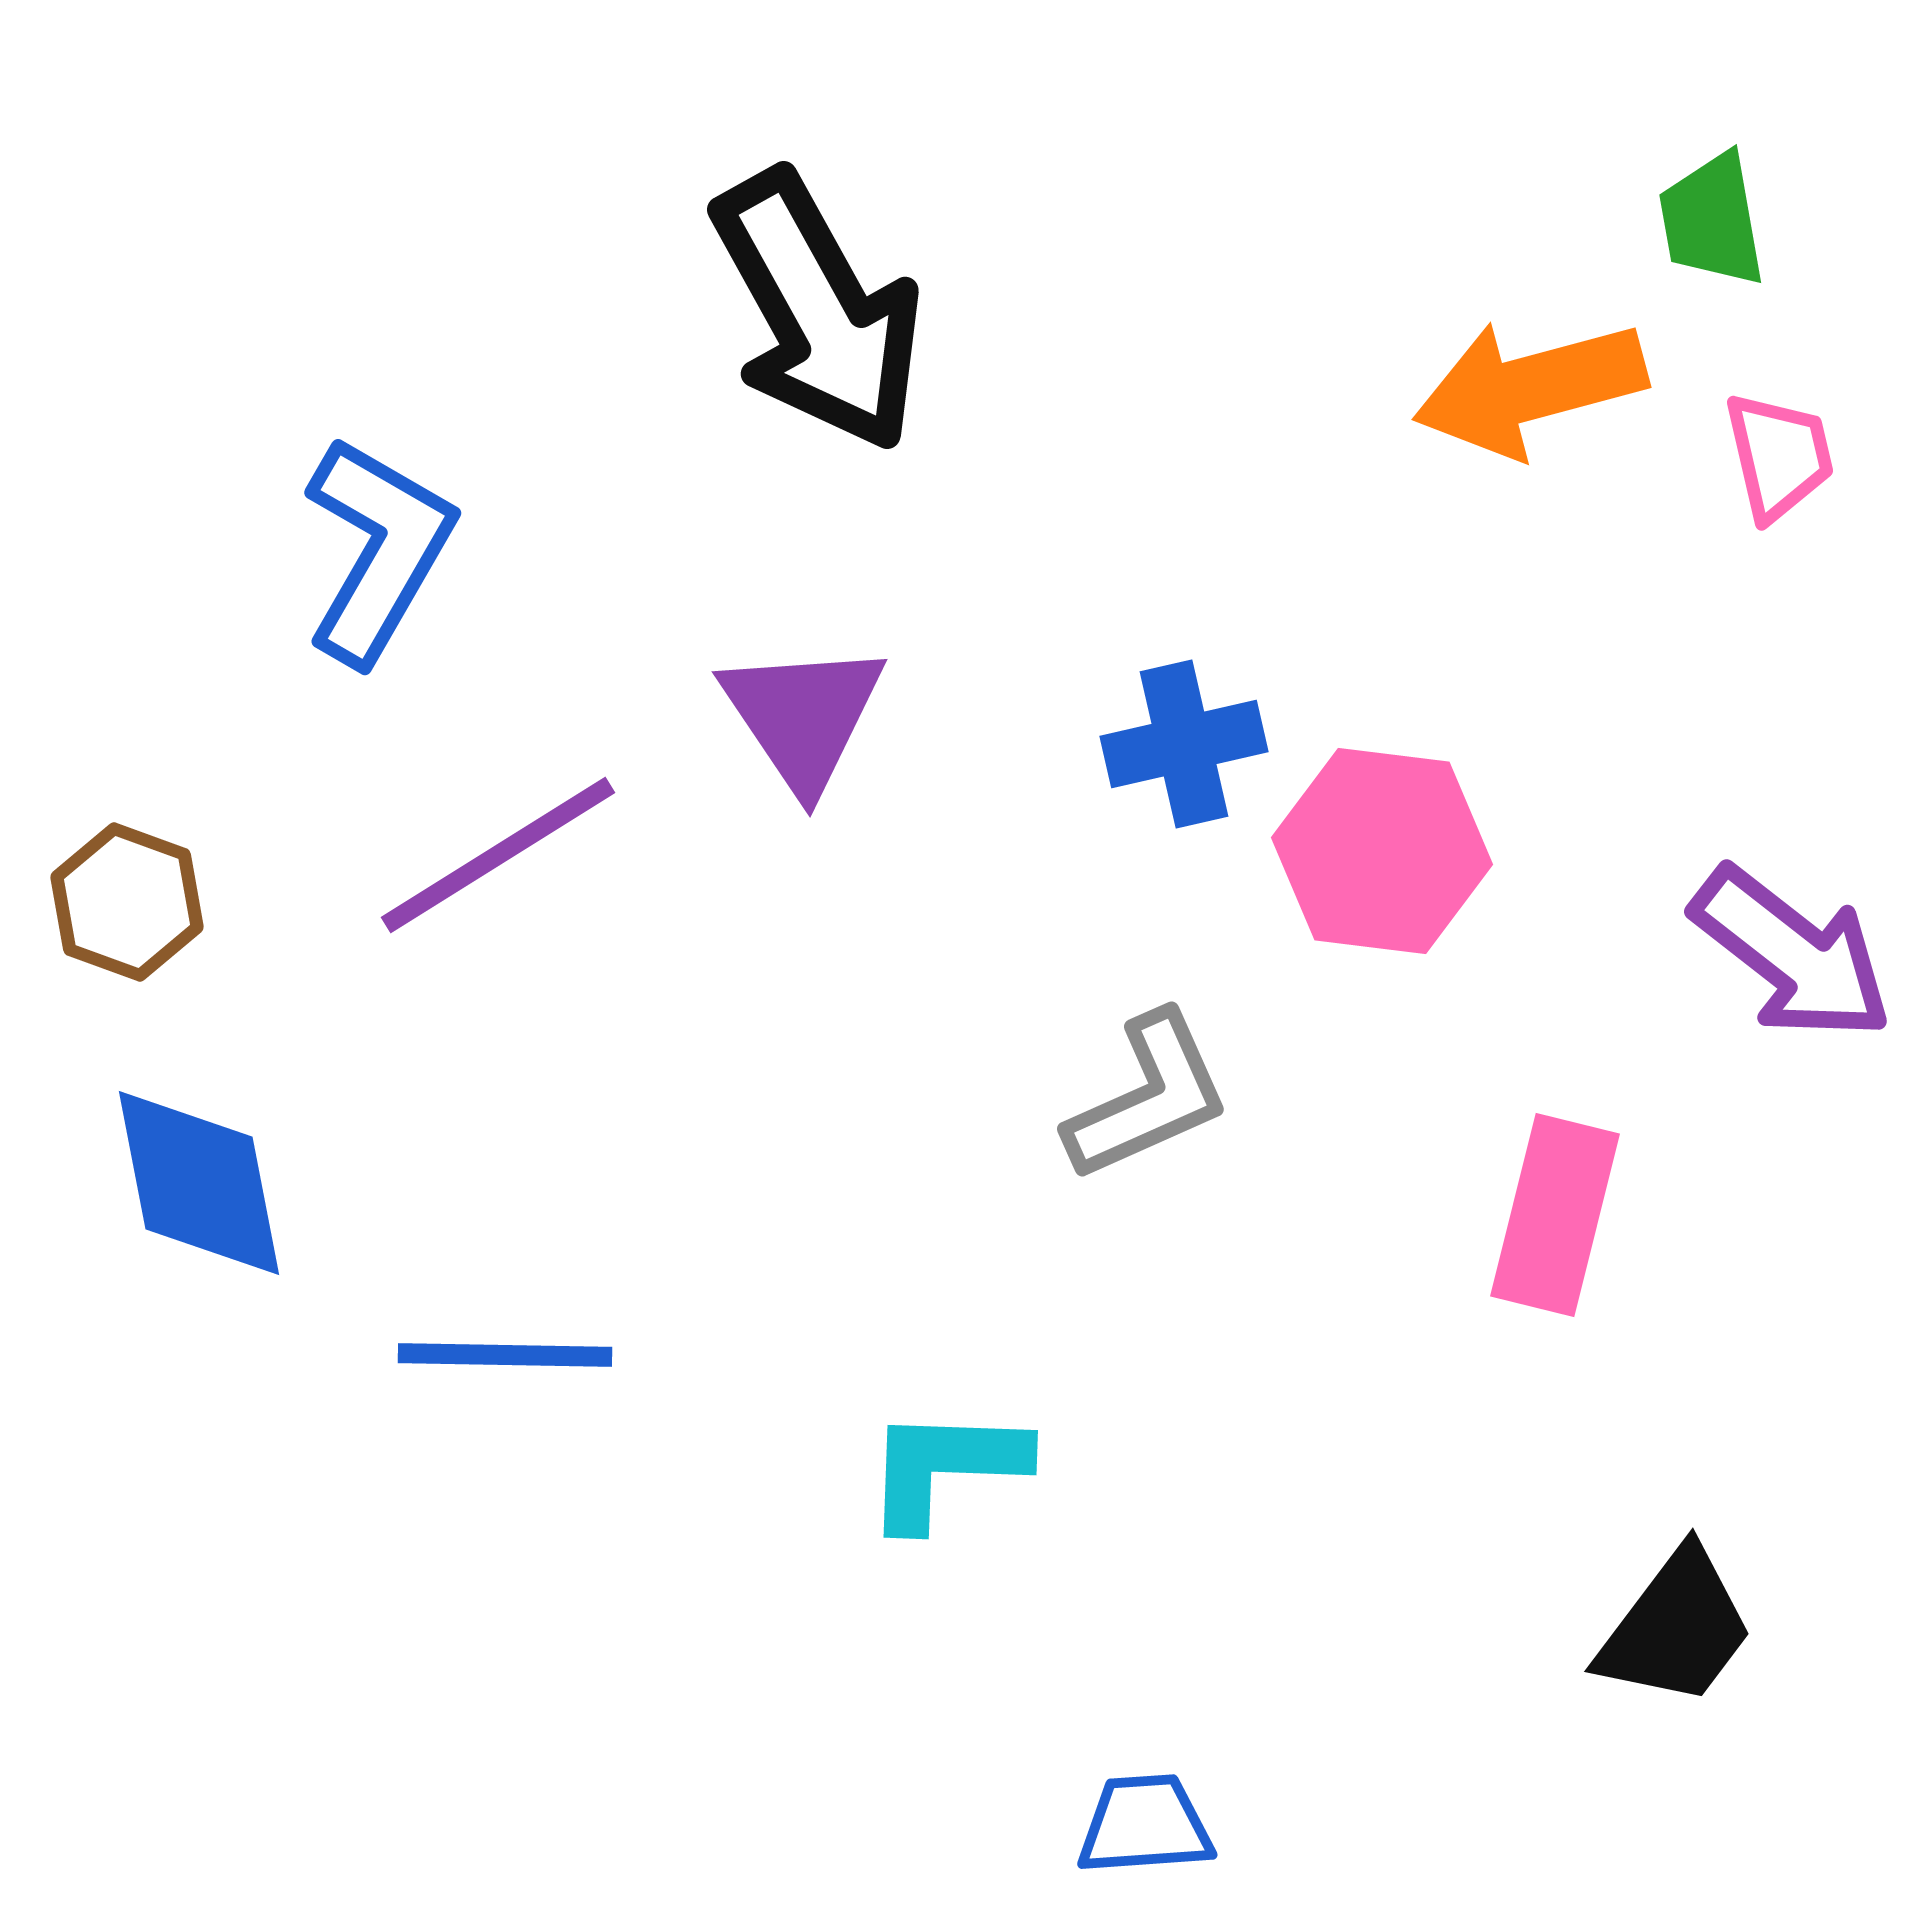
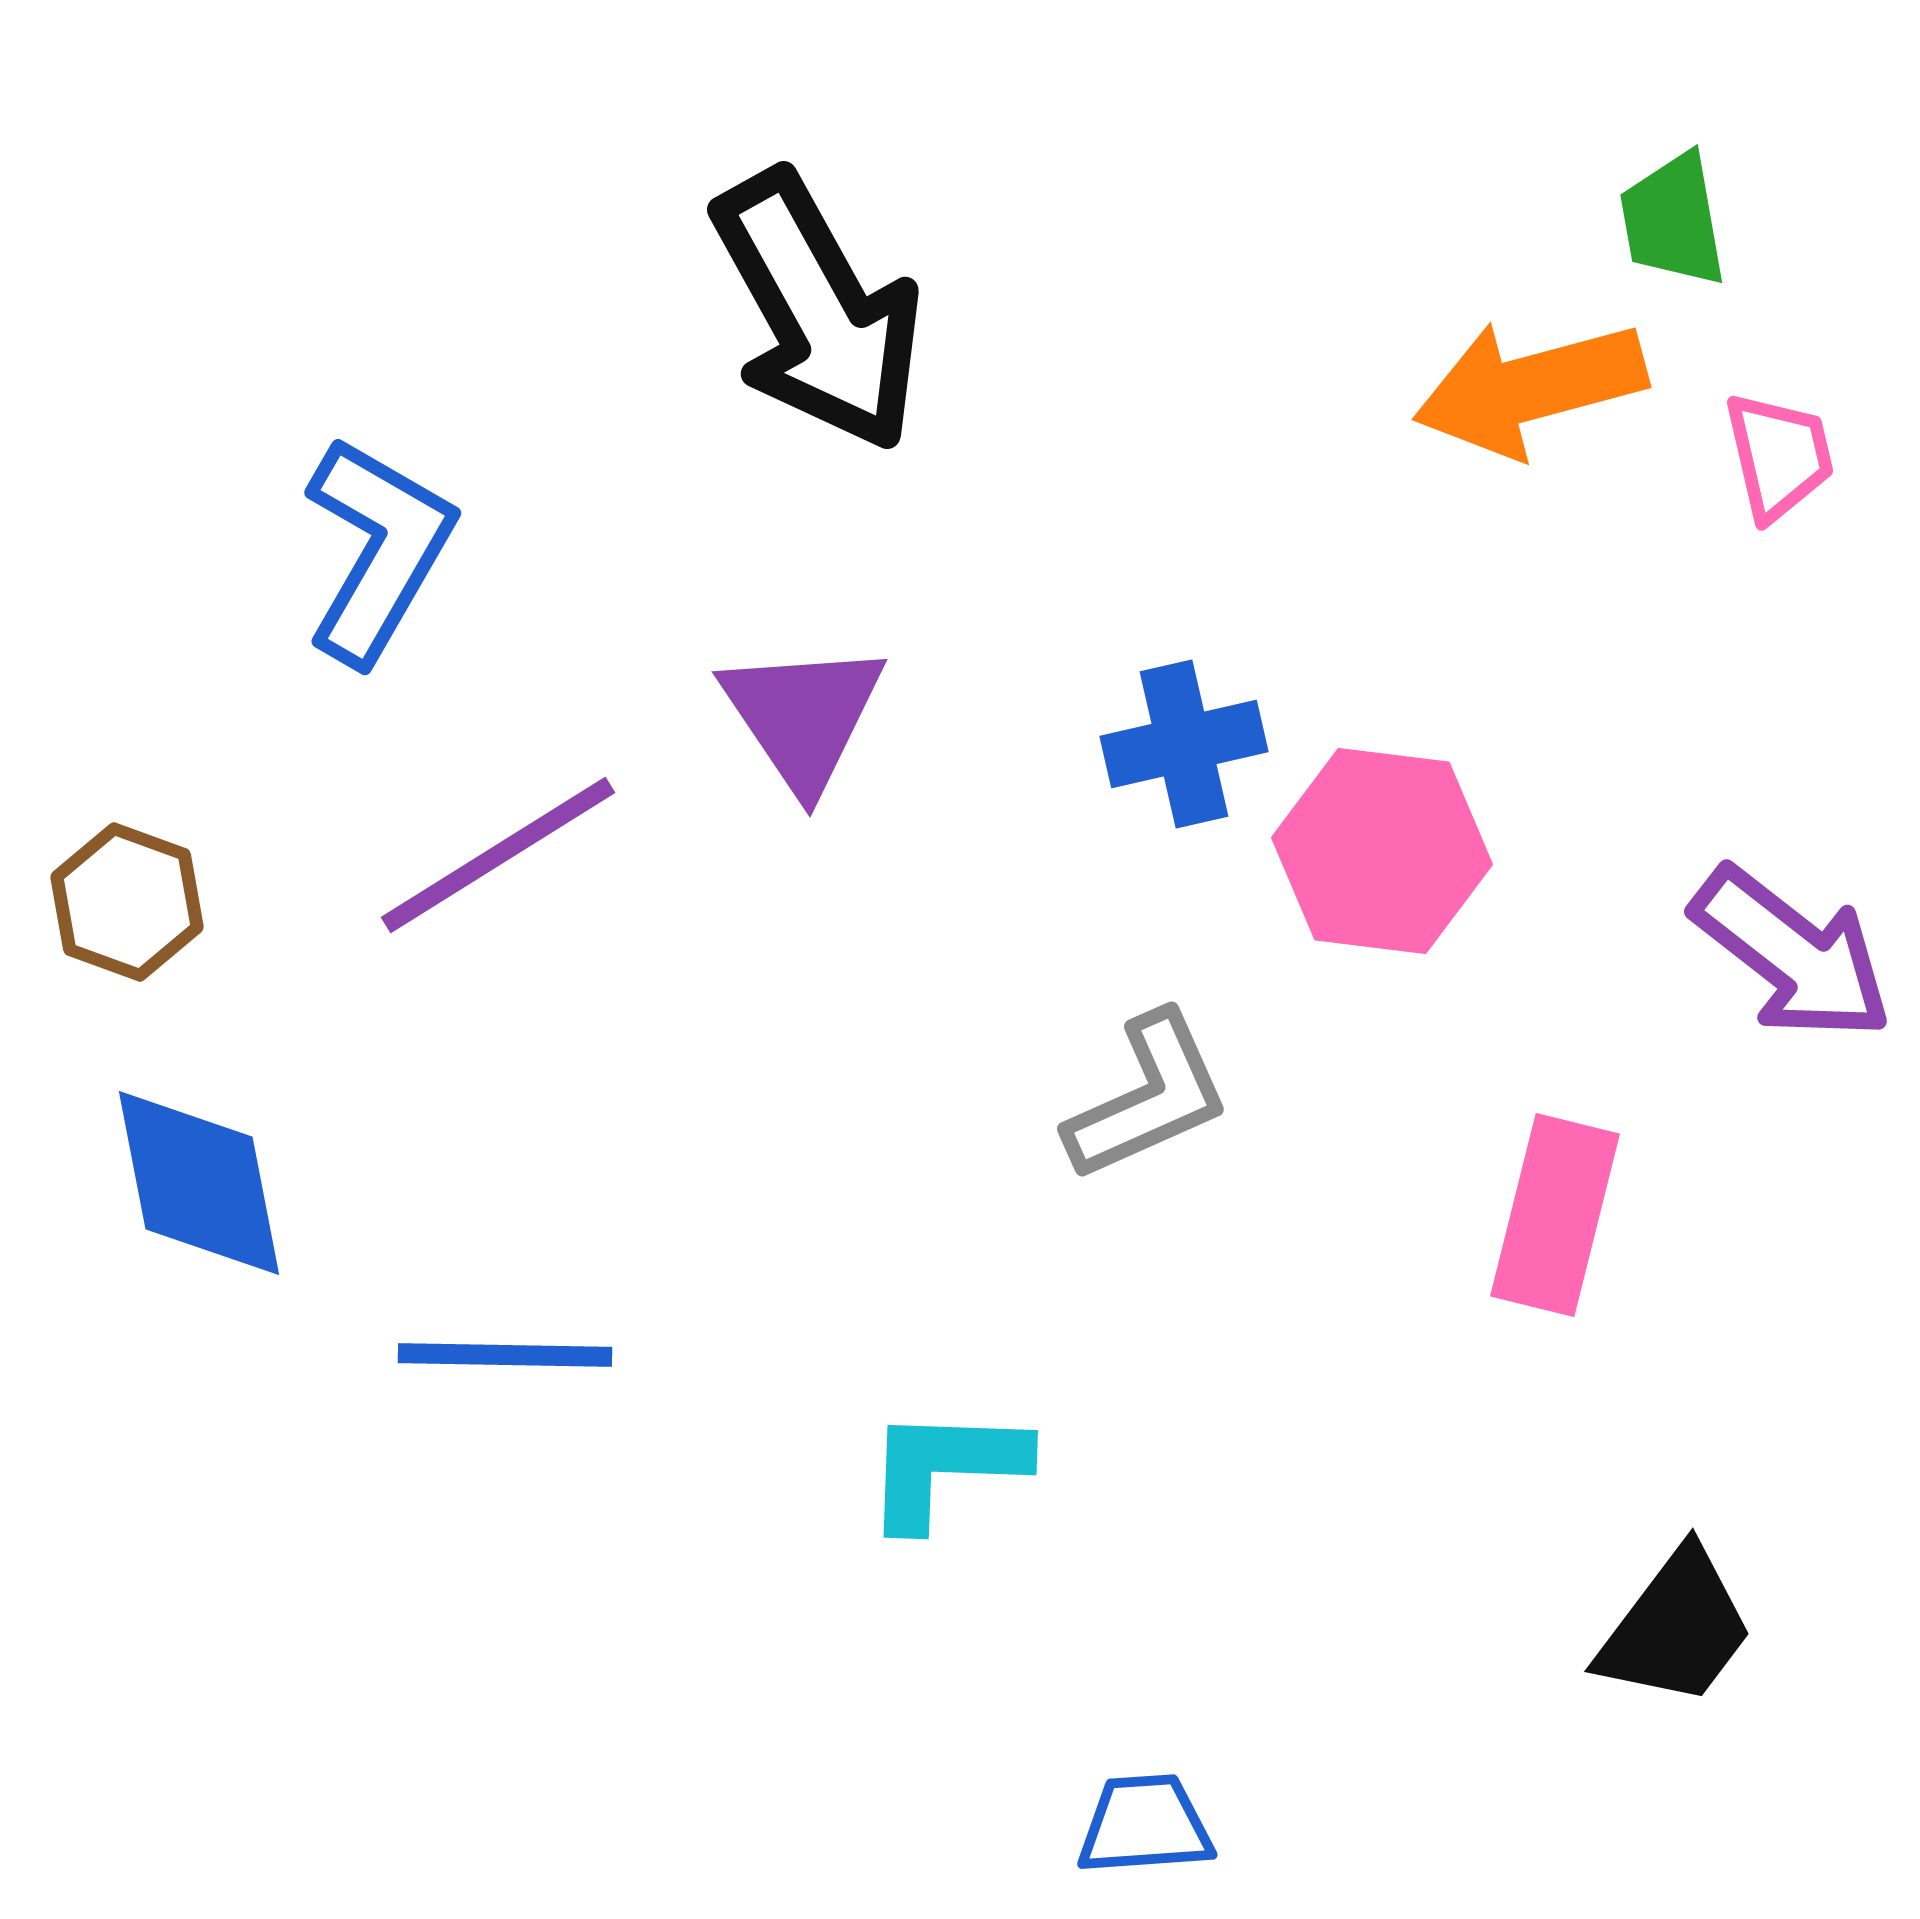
green trapezoid: moved 39 px left
